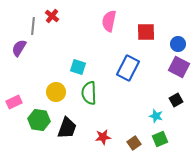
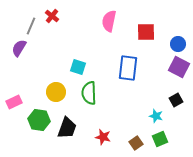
gray line: moved 2 px left; rotated 18 degrees clockwise
blue rectangle: rotated 20 degrees counterclockwise
red star: rotated 21 degrees clockwise
brown square: moved 2 px right
